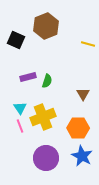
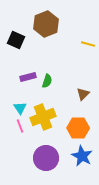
brown hexagon: moved 2 px up
brown triangle: rotated 16 degrees clockwise
